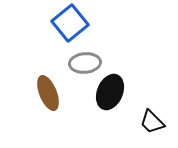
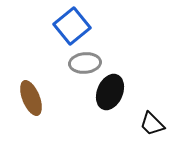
blue square: moved 2 px right, 3 px down
brown ellipse: moved 17 px left, 5 px down
black trapezoid: moved 2 px down
